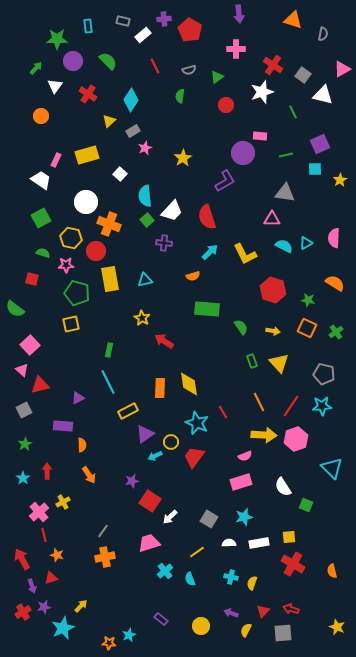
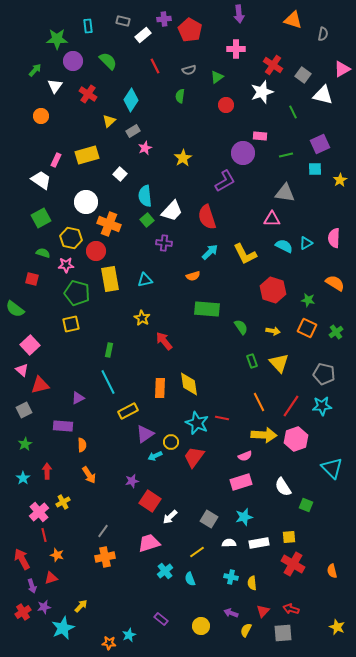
green arrow at (36, 68): moved 1 px left, 2 px down
red arrow at (164, 341): rotated 18 degrees clockwise
red line at (223, 412): moved 1 px left, 6 px down; rotated 48 degrees counterclockwise
yellow semicircle at (252, 583): rotated 24 degrees counterclockwise
